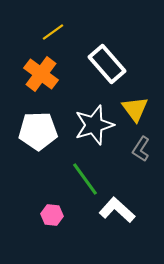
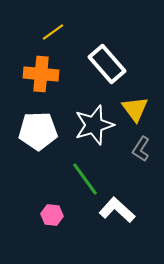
orange cross: rotated 32 degrees counterclockwise
